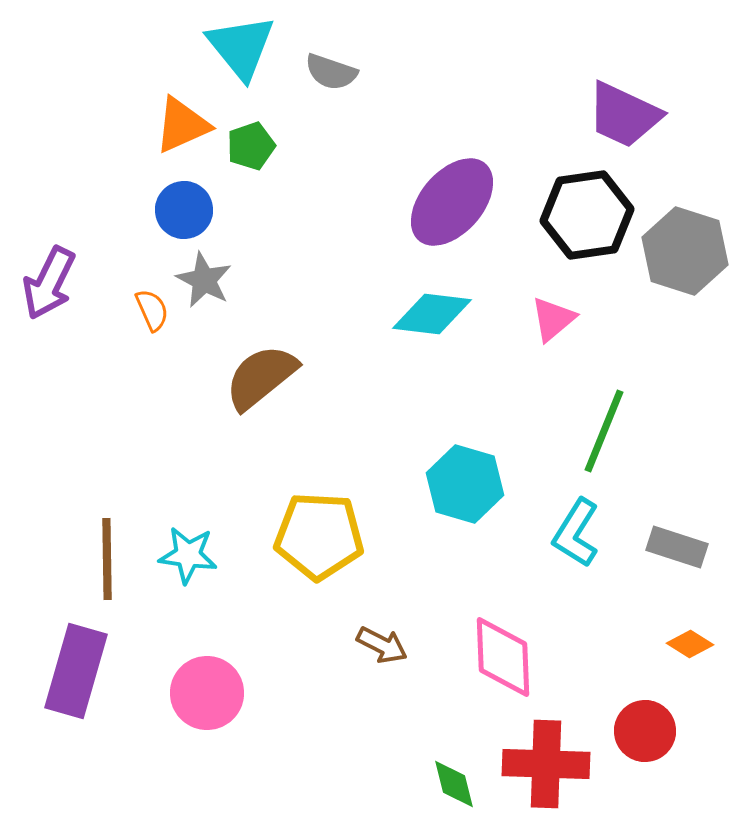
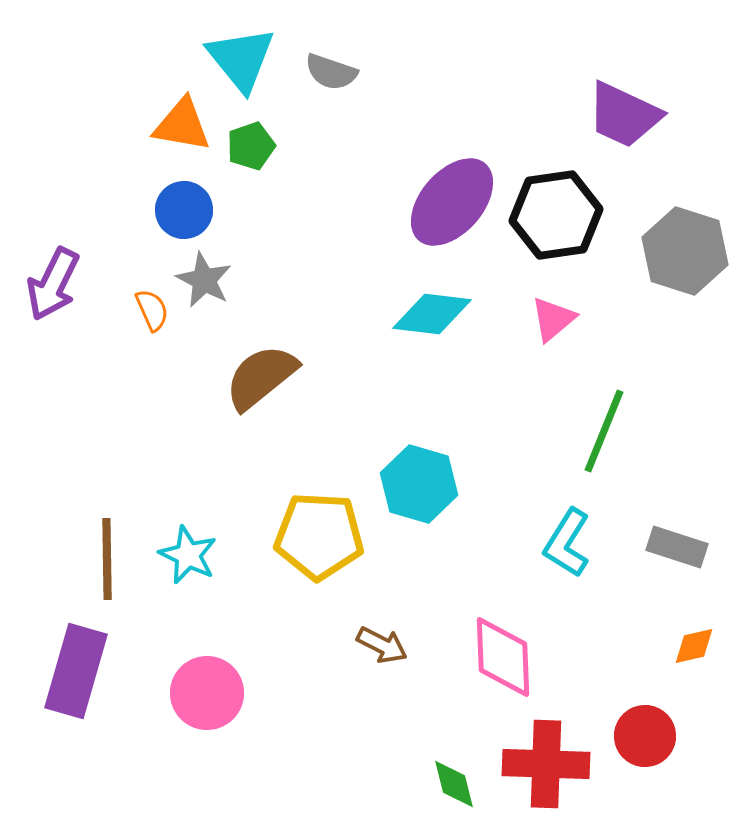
cyan triangle: moved 12 px down
orange triangle: rotated 34 degrees clockwise
black hexagon: moved 31 px left
purple arrow: moved 4 px right, 1 px down
cyan hexagon: moved 46 px left
cyan L-shape: moved 9 px left, 10 px down
cyan star: rotated 18 degrees clockwise
orange diamond: moved 4 px right, 2 px down; rotated 45 degrees counterclockwise
red circle: moved 5 px down
